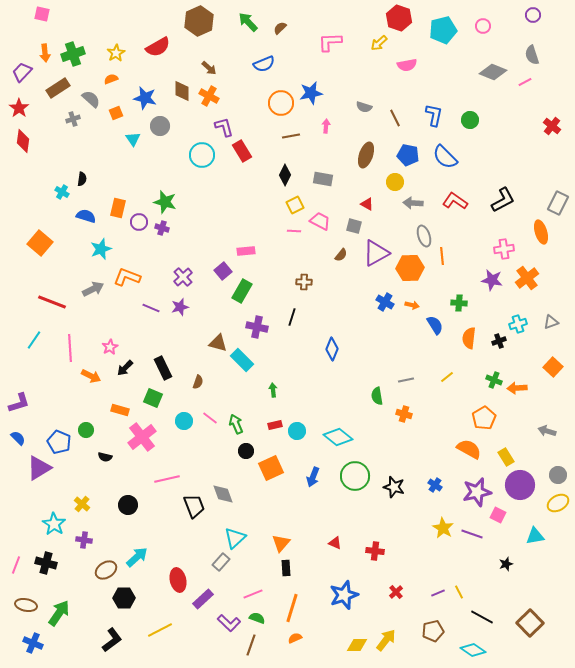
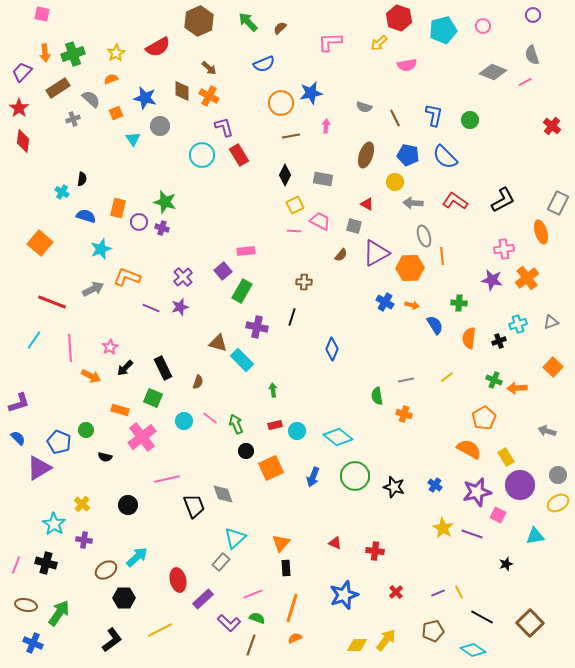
red rectangle at (242, 151): moved 3 px left, 4 px down
